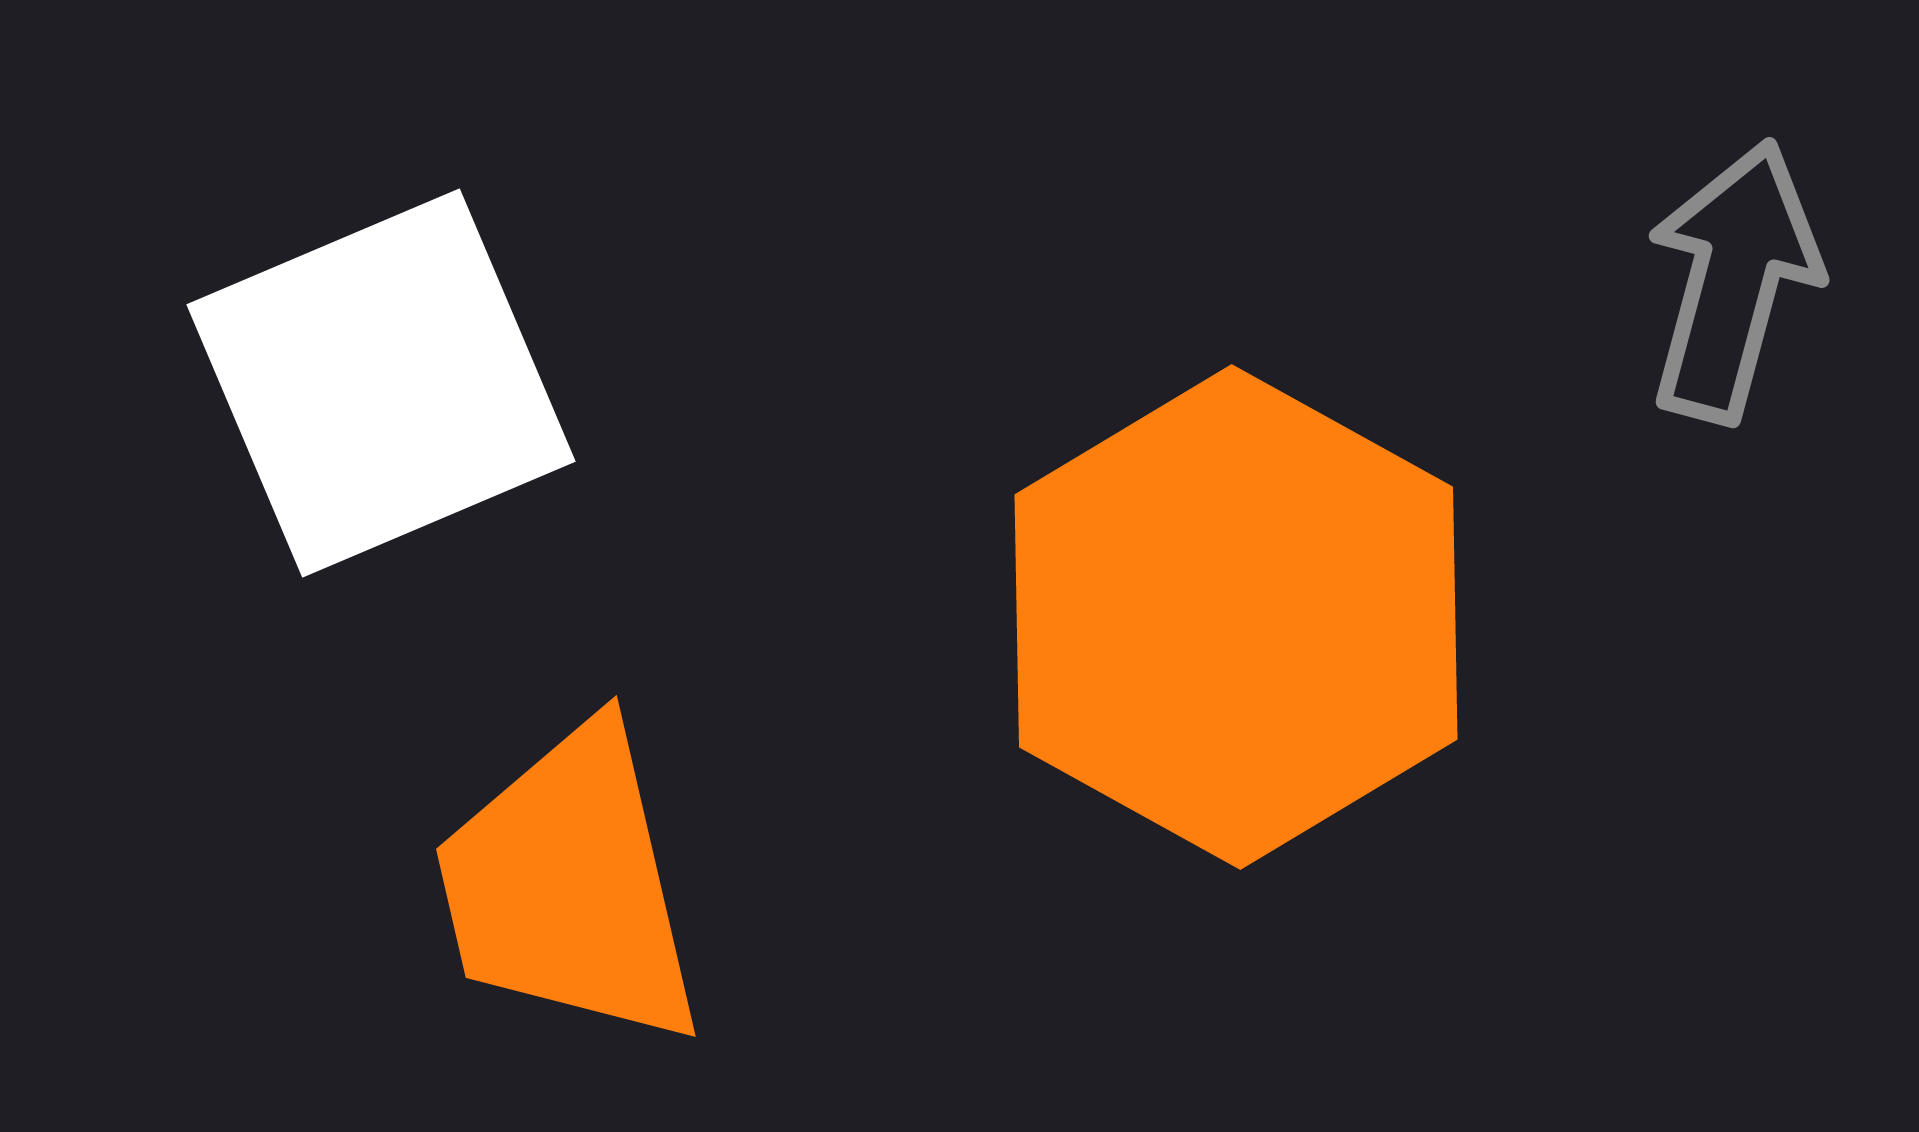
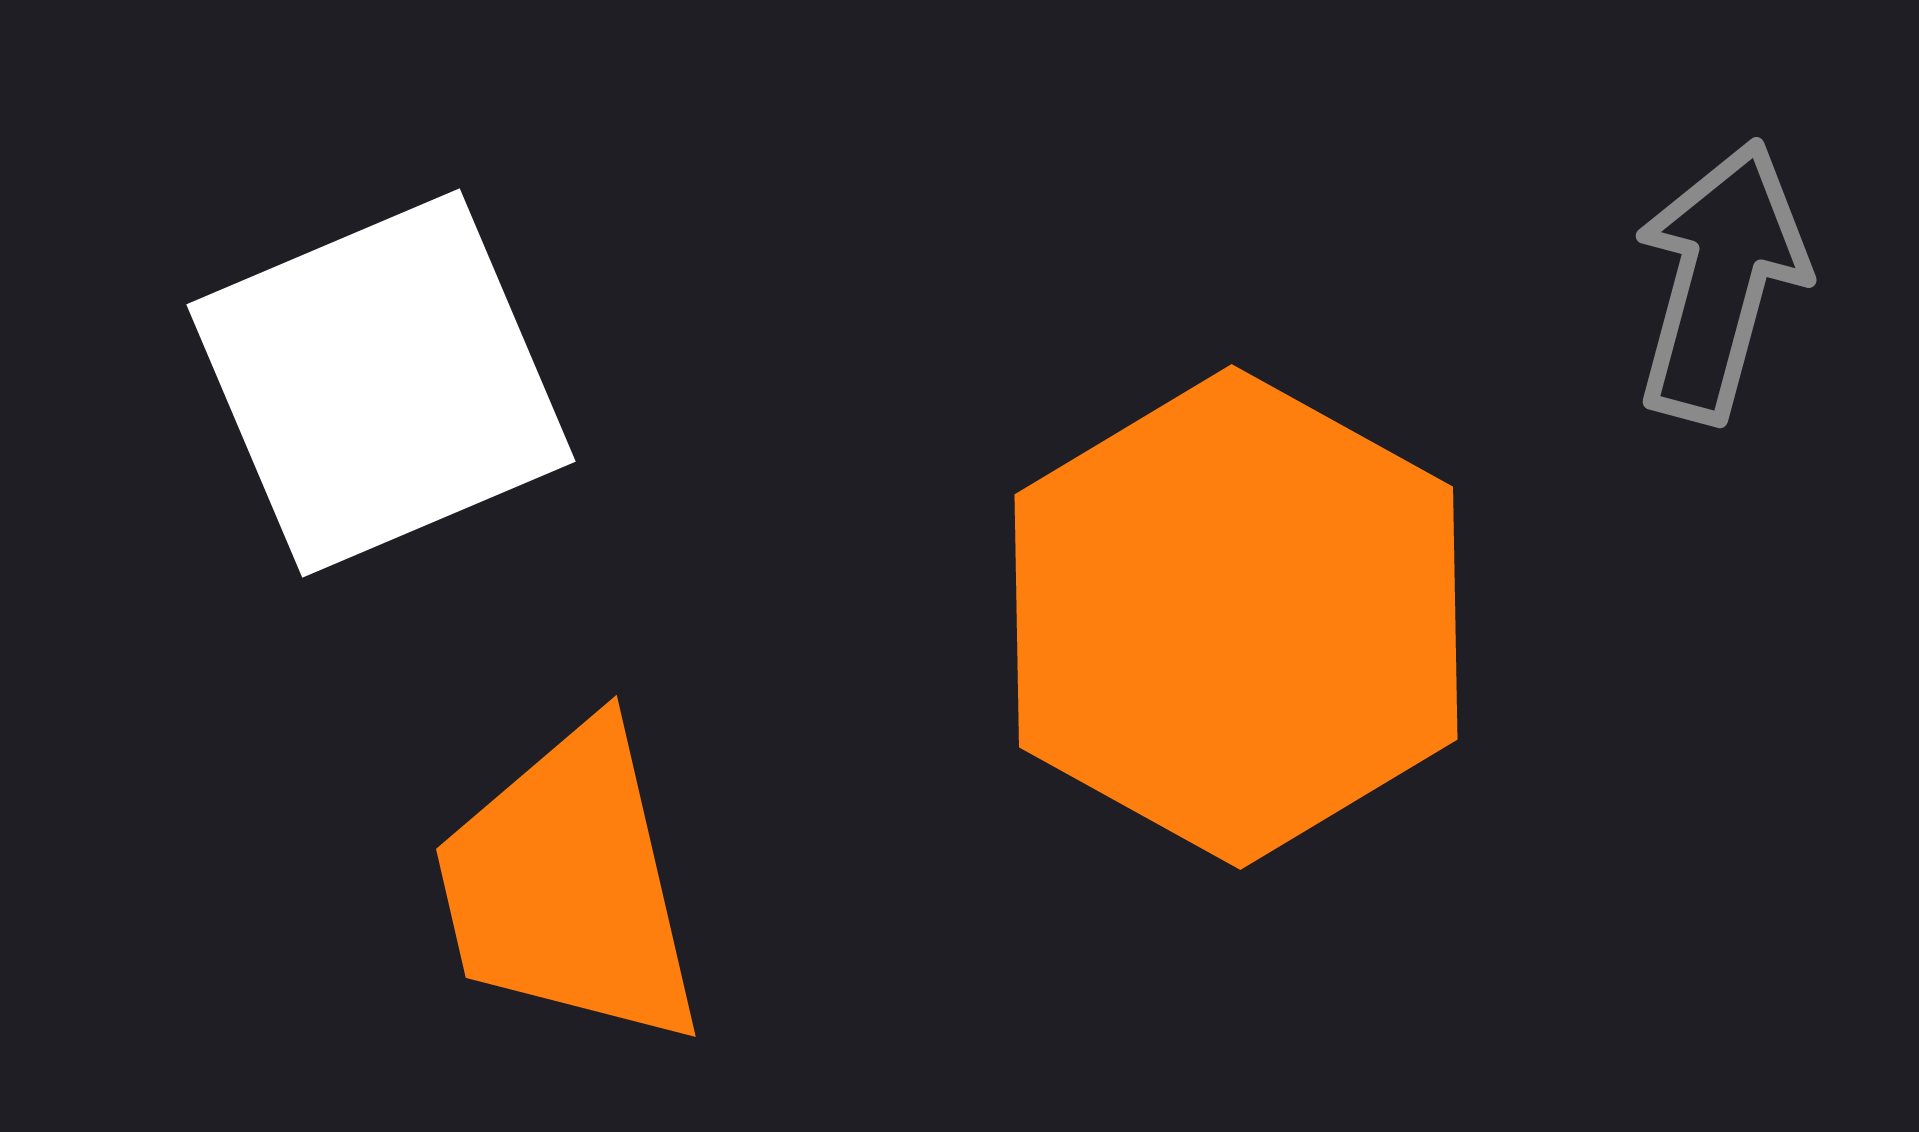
gray arrow: moved 13 px left
